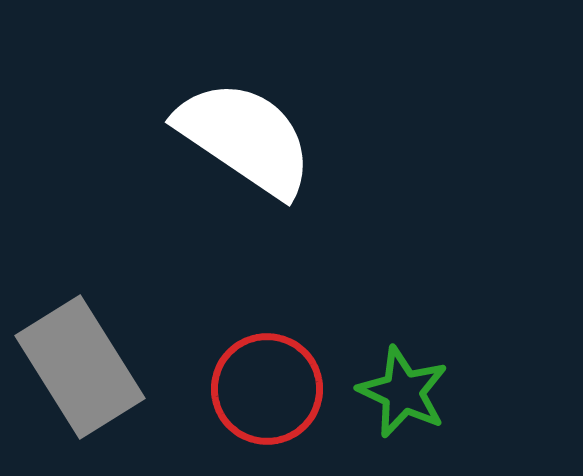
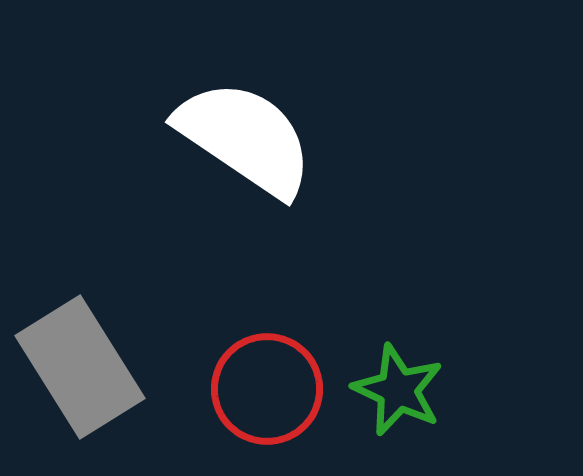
green star: moved 5 px left, 2 px up
